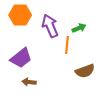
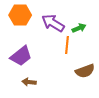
purple arrow: moved 3 px right, 3 px up; rotated 35 degrees counterclockwise
purple trapezoid: moved 2 px up
